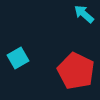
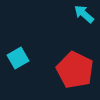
red pentagon: moved 1 px left, 1 px up
